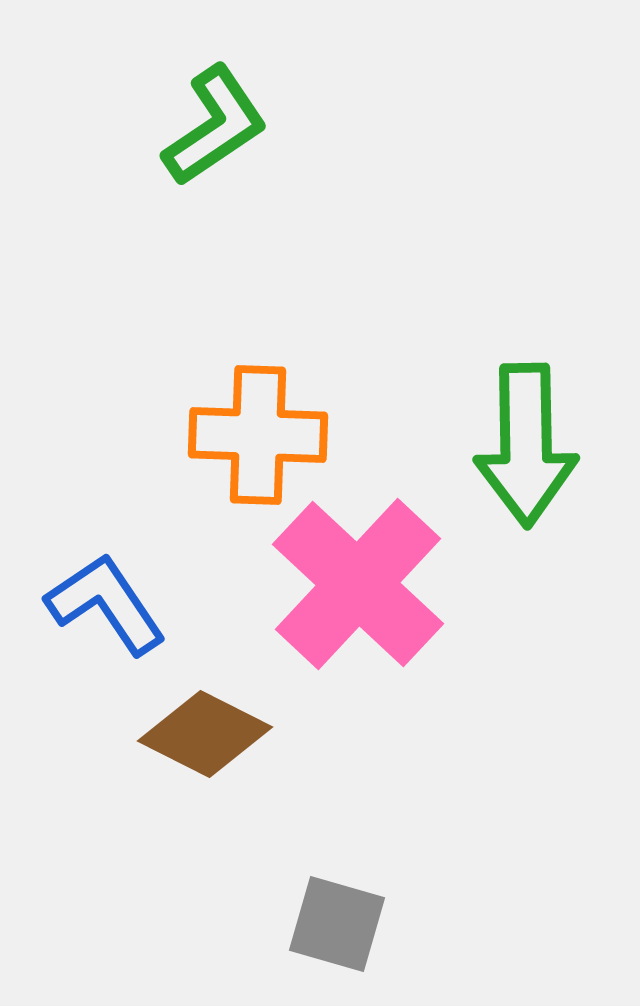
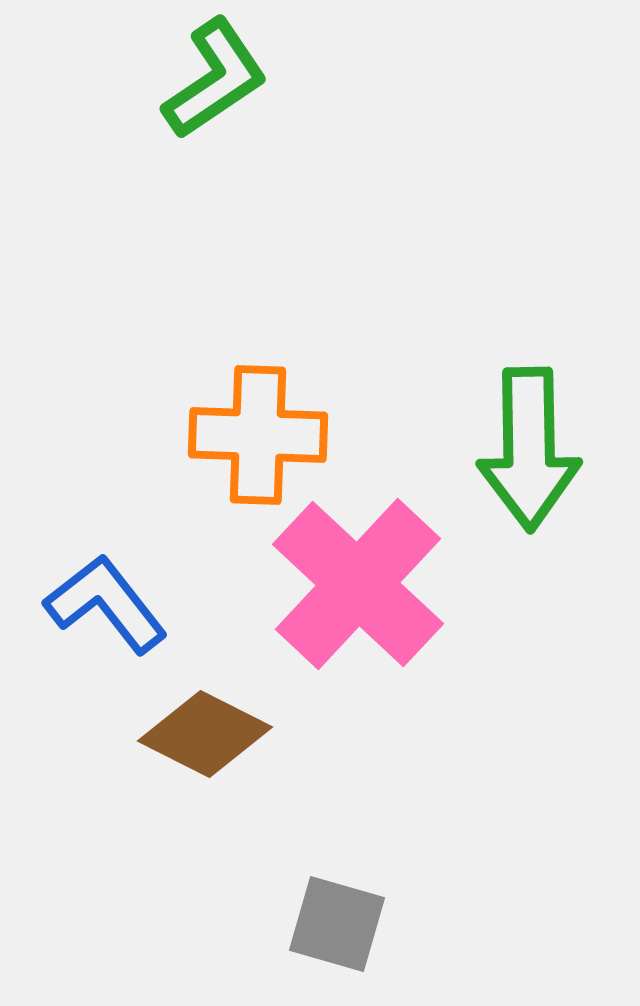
green L-shape: moved 47 px up
green arrow: moved 3 px right, 4 px down
blue L-shape: rotated 4 degrees counterclockwise
